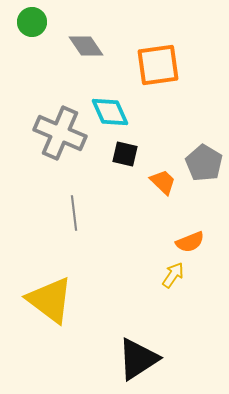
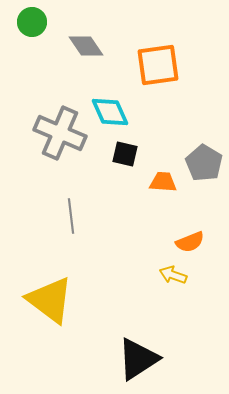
orange trapezoid: rotated 40 degrees counterclockwise
gray line: moved 3 px left, 3 px down
yellow arrow: rotated 104 degrees counterclockwise
